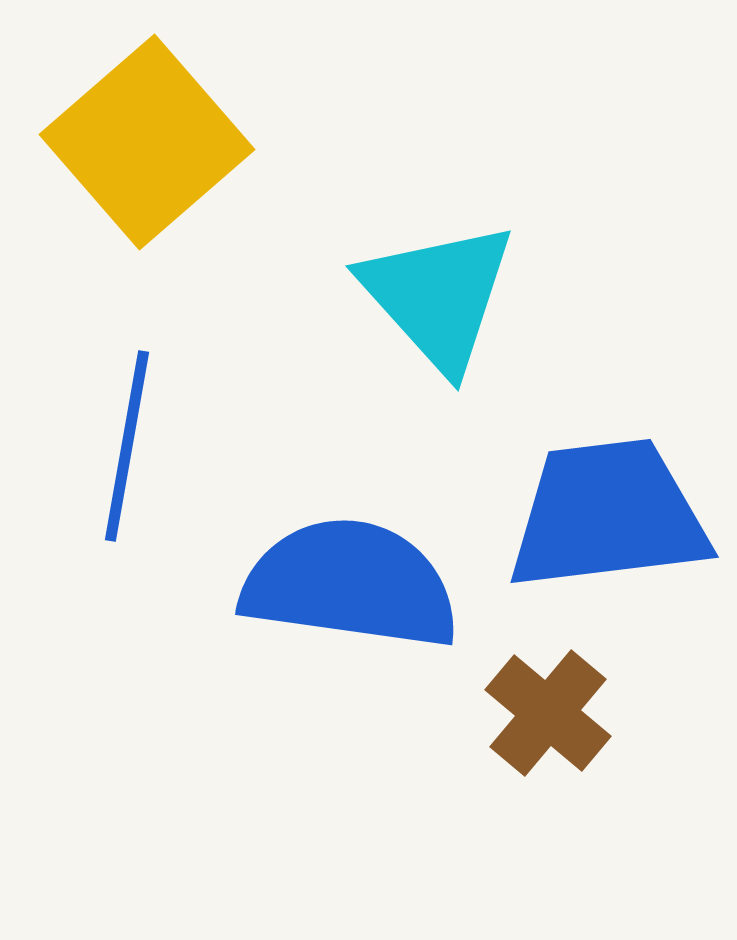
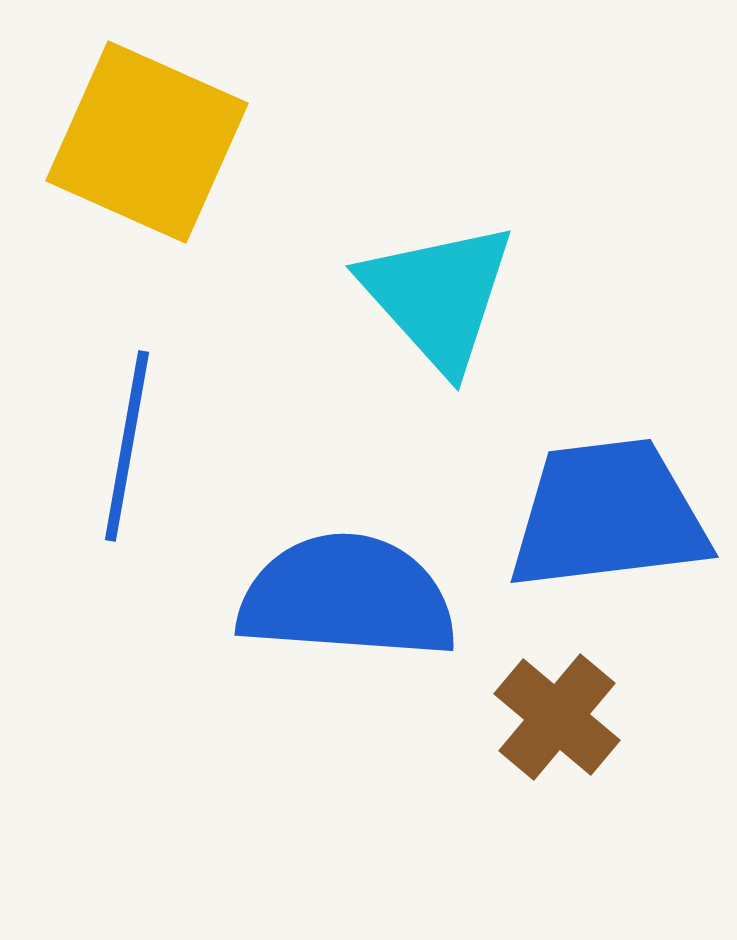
yellow square: rotated 25 degrees counterclockwise
blue semicircle: moved 3 px left, 13 px down; rotated 4 degrees counterclockwise
brown cross: moved 9 px right, 4 px down
